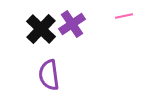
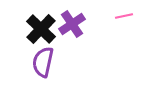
purple semicircle: moved 6 px left, 13 px up; rotated 20 degrees clockwise
